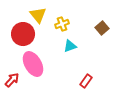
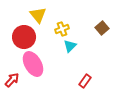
yellow cross: moved 5 px down
red circle: moved 1 px right, 3 px down
cyan triangle: rotated 24 degrees counterclockwise
red rectangle: moved 1 px left
